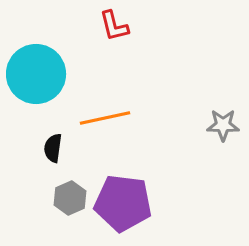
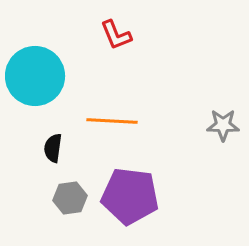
red L-shape: moved 2 px right, 9 px down; rotated 8 degrees counterclockwise
cyan circle: moved 1 px left, 2 px down
orange line: moved 7 px right, 3 px down; rotated 15 degrees clockwise
gray hexagon: rotated 16 degrees clockwise
purple pentagon: moved 7 px right, 7 px up
